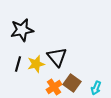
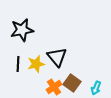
black line: rotated 14 degrees counterclockwise
